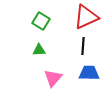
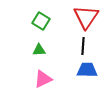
red triangle: rotated 32 degrees counterclockwise
blue trapezoid: moved 2 px left, 3 px up
pink triangle: moved 10 px left, 1 px down; rotated 24 degrees clockwise
